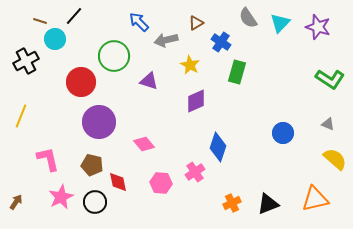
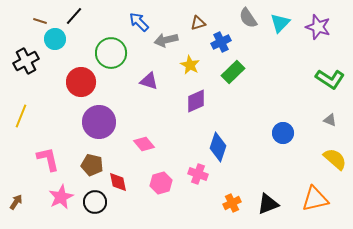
brown triangle: moved 2 px right; rotated 14 degrees clockwise
blue cross: rotated 30 degrees clockwise
green circle: moved 3 px left, 3 px up
green rectangle: moved 4 px left; rotated 30 degrees clockwise
gray triangle: moved 2 px right, 4 px up
pink cross: moved 3 px right, 2 px down; rotated 36 degrees counterclockwise
pink hexagon: rotated 20 degrees counterclockwise
